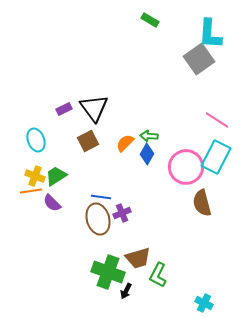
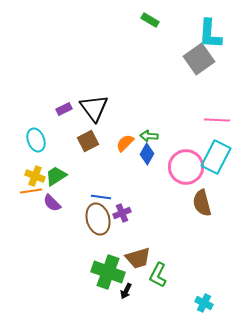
pink line: rotated 30 degrees counterclockwise
